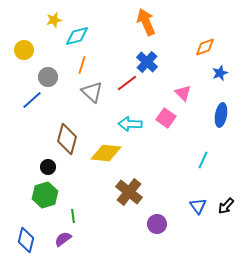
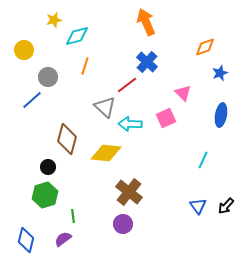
orange line: moved 3 px right, 1 px down
red line: moved 2 px down
gray triangle: moved 13 px right, 15 px down
pink square: rotated 30 degrees clockwise
purple circle: moved 34 px left
